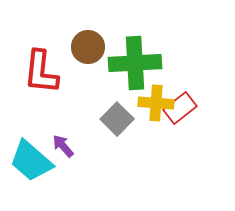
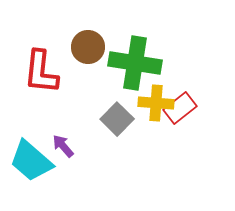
green cross: rotated 12 degrees clockwise
